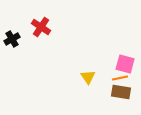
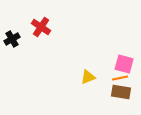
pink square: moved 1 px left
yellow triangle: rotated 42 degrees clockwise
